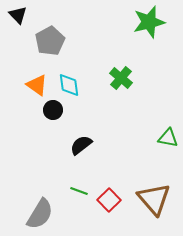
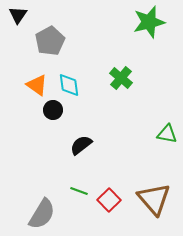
black triangle: rotated 18 degrees clockwise
green triangle: moved 1 px left, 4 px up
gray semicircle: moved 2 px right
